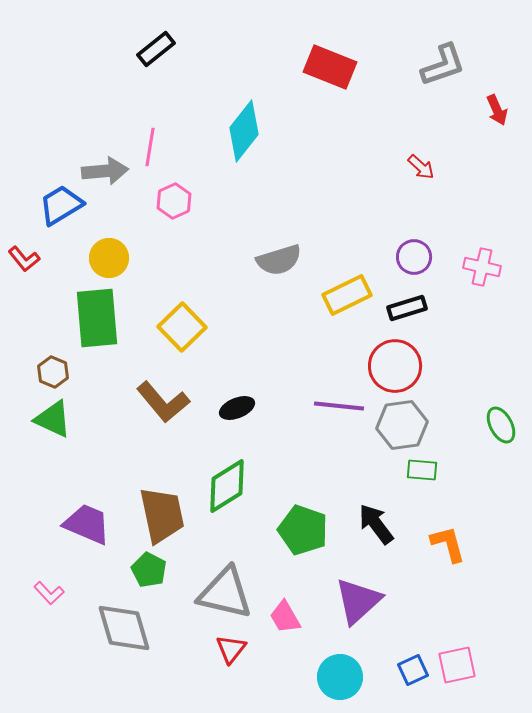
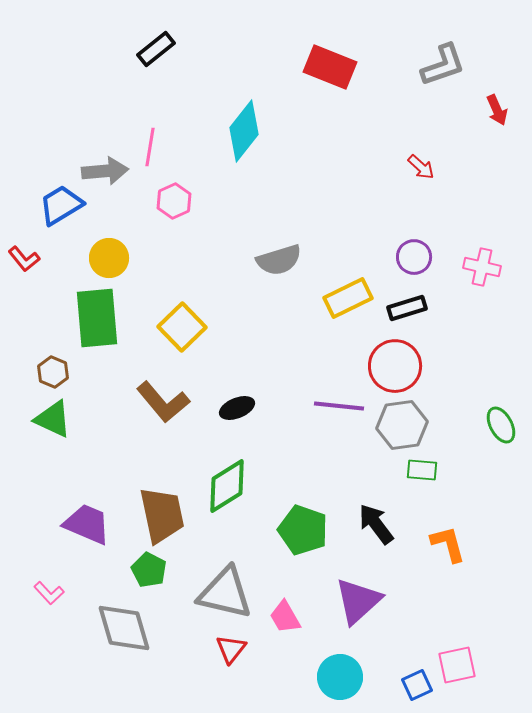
yellow rectangle at (347, 295): moved 1 px right, 3 px down
blue square at (413, 670): moved 4 px right, 15 px down
